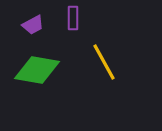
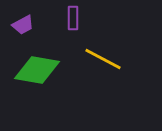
purple trapezoid: moved 10 px left
yellow line: moved 1 px left, 3 px up; rotated 33 degrees counterclockwise
